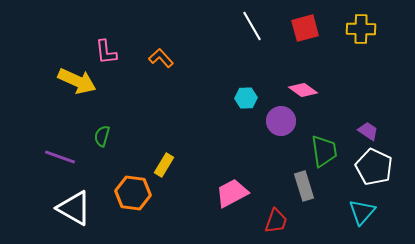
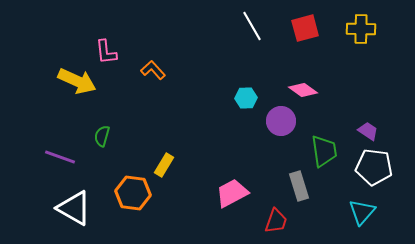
orange L-shape: moved 8 px left, 12 px down
white pentagon: rotated 18 degrees counterclockwise
gray rectangle: moved 5 px left
